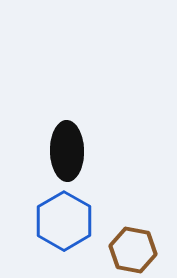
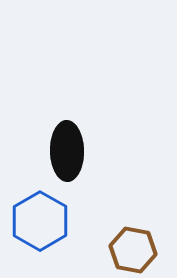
blue hexagon: moved 24 px left
